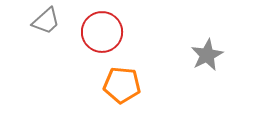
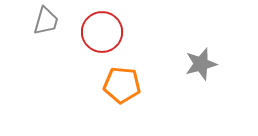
gray trapezoid: rotated 32 degrees counterclockwise
gray star: moved 6 px left, 9 px down; rotated 12 degrees clockwise
